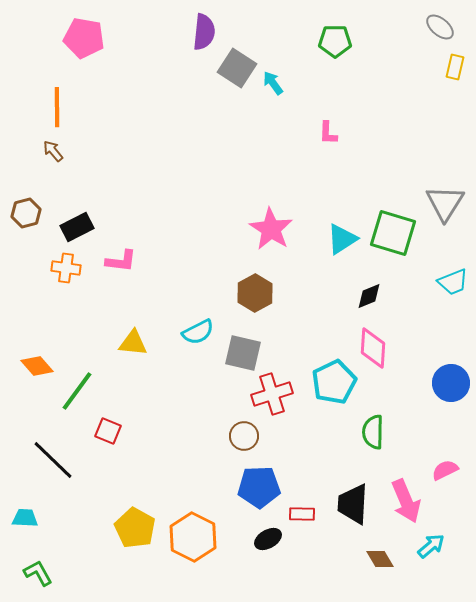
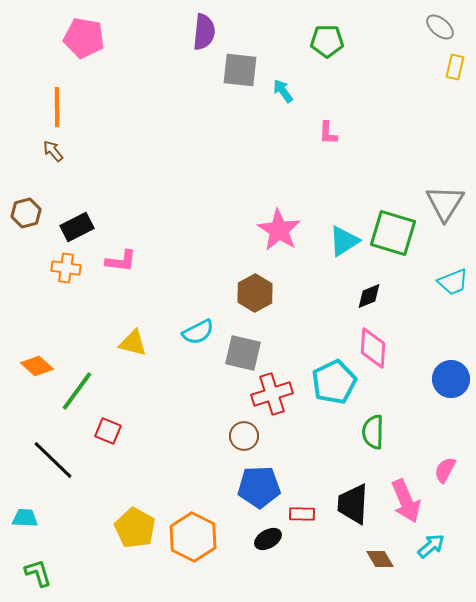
green pentagon at (335, 41): moved 8 px left
gray square at (237, 68): moved 3 px right, 2 px down; rotated 27 degrees counterclockwise
cyan arrow at (273, 83): moved 10 px right, 8 px down
pink star at (271, 229): moved 8 px right, 1 px down
cyan triangle at (342, 239): moved 2 px right, 2 px down
yellow triangle at (133, 343): rotated 8 degrees clockwise
orange diamond at (37, 366): rotated 8 degrees counterclockwise
blue circle at (451, 383): moved 4 px up
pink semicircle at (445, 470): rotated 36 degrees counterclockwise
green L-shape at (38, 573): rotated 12 degrees clockwise
